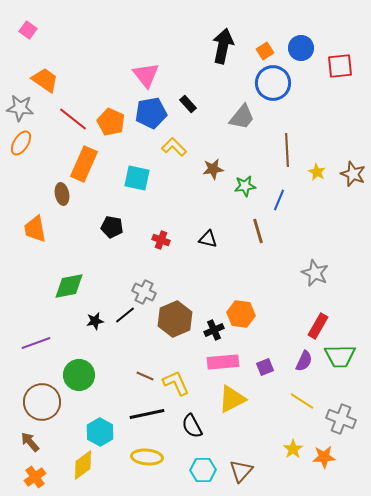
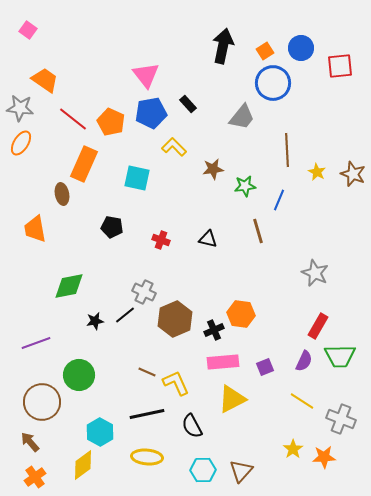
brown line at (145, 376): moved 2 px right, 4 px up
